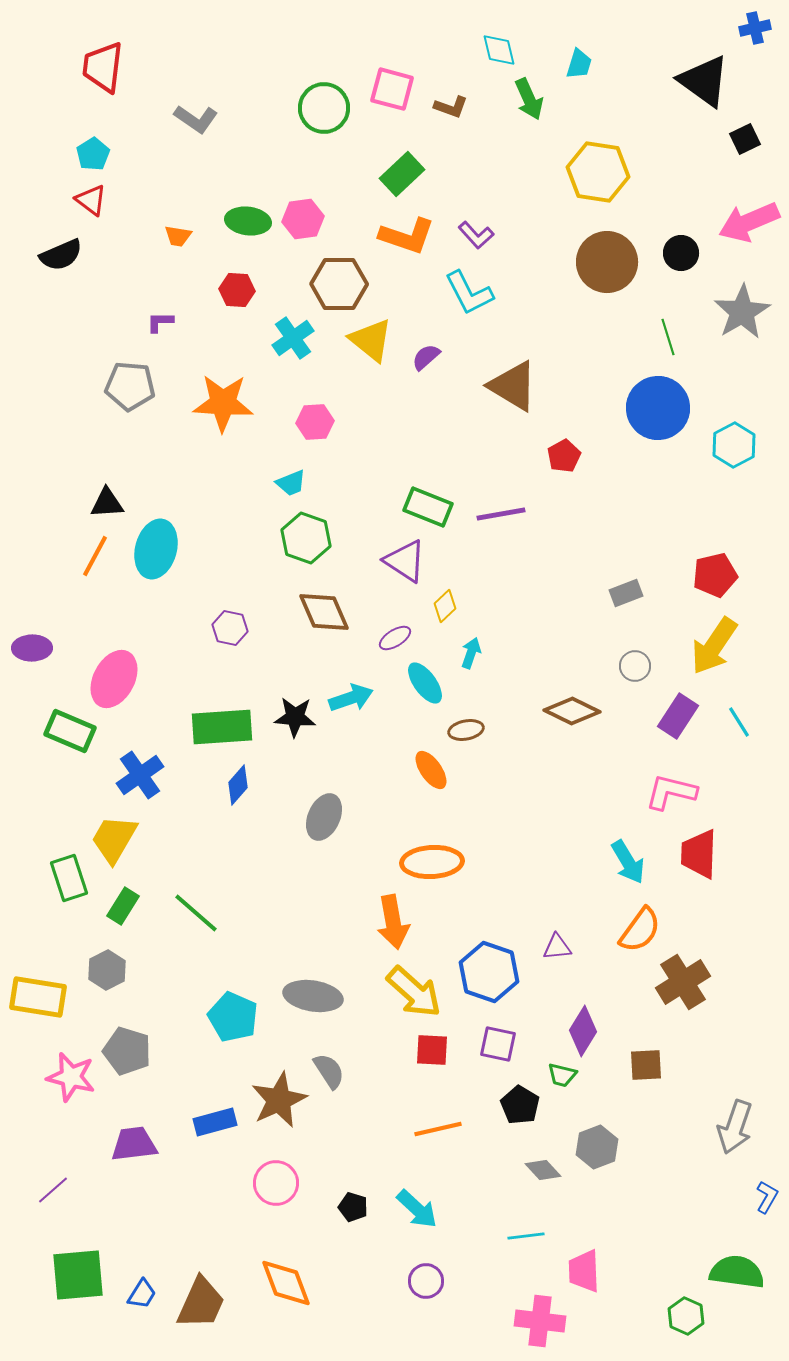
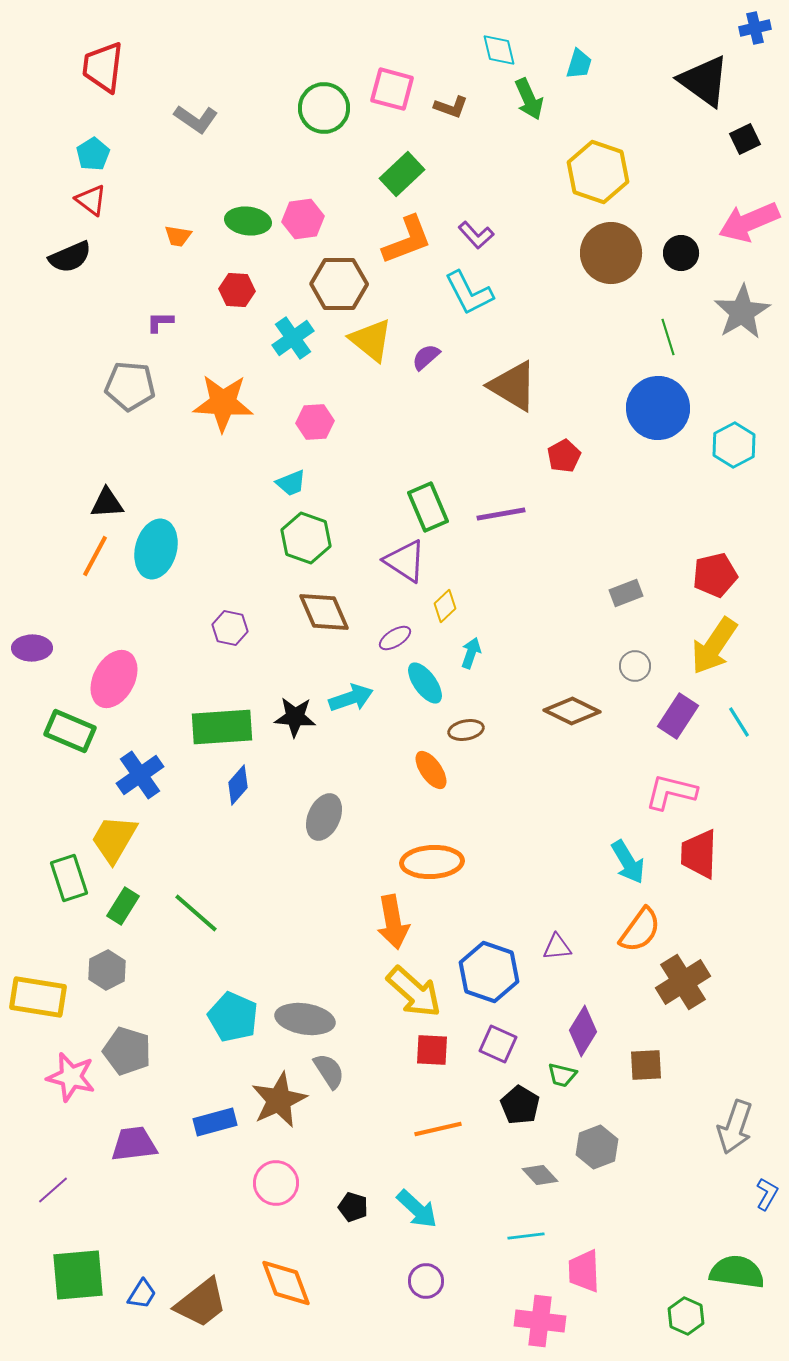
yellow hexagon at (598, 172): rotated 10 degrees clockwise
orange L-shape at (407, 236): moved 4 px down; rotated 40 degrees counterclockwise
black semicircle at (61, 255): moved 9 px right, 2 px down
brown circle at (607, 262): moved 4 px right, 9 px up
green rectangle at (428, 507): rotated 45 degrees clockwise
gray ellipse at (313, 996): moved 8 px left, 23 px down
purple square at (498, 1044): rotated 12 degrees clockwise
gray diamond at (543, 1170): moved 3 px left, 5 px down
blue L-shape at (767, 1197): moved 3 px up
brown trapezoid at (201, 1303): rotated 28 degrees clockwise
